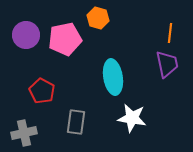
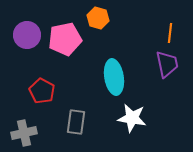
purple circle: moved 1 px right
cyan ellipse: moved 1 px right
